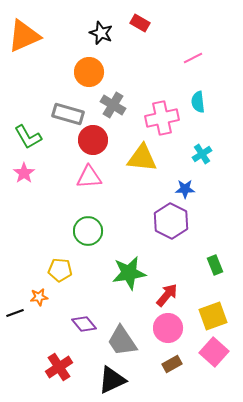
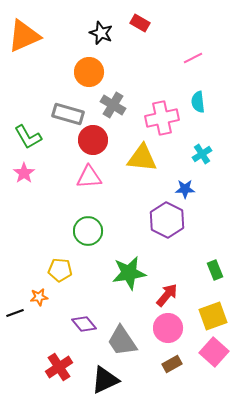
purple hexagon: moved 4 px left, 1 px up
green rectangle: moved 5 px down
black triangle: moved 7 px left
